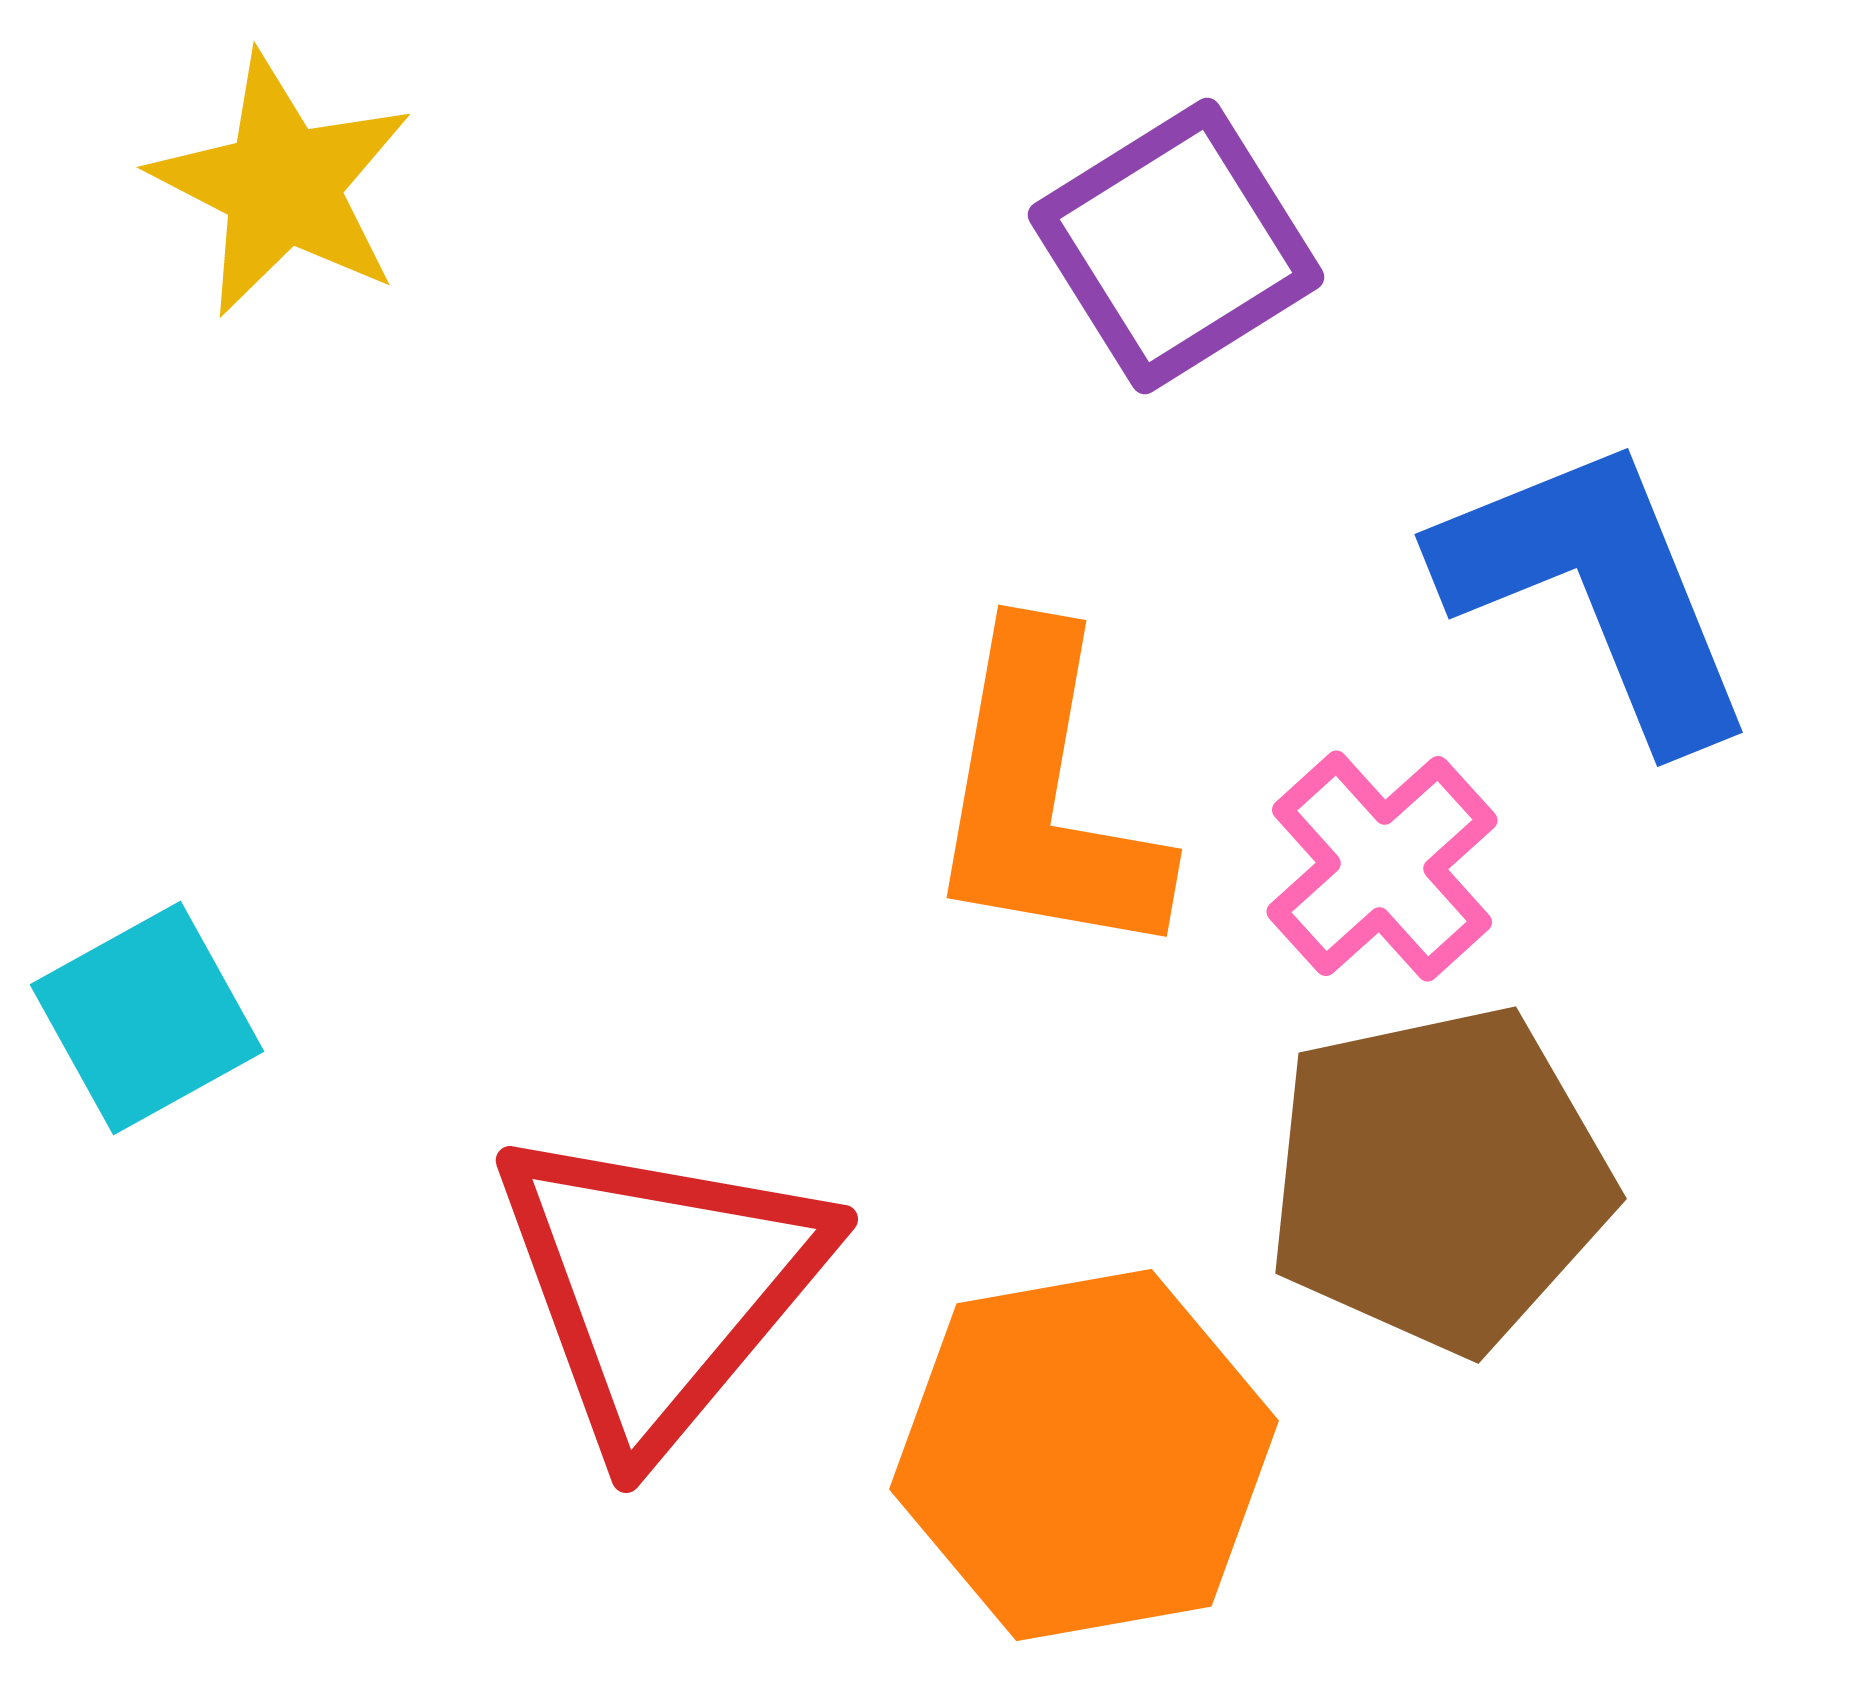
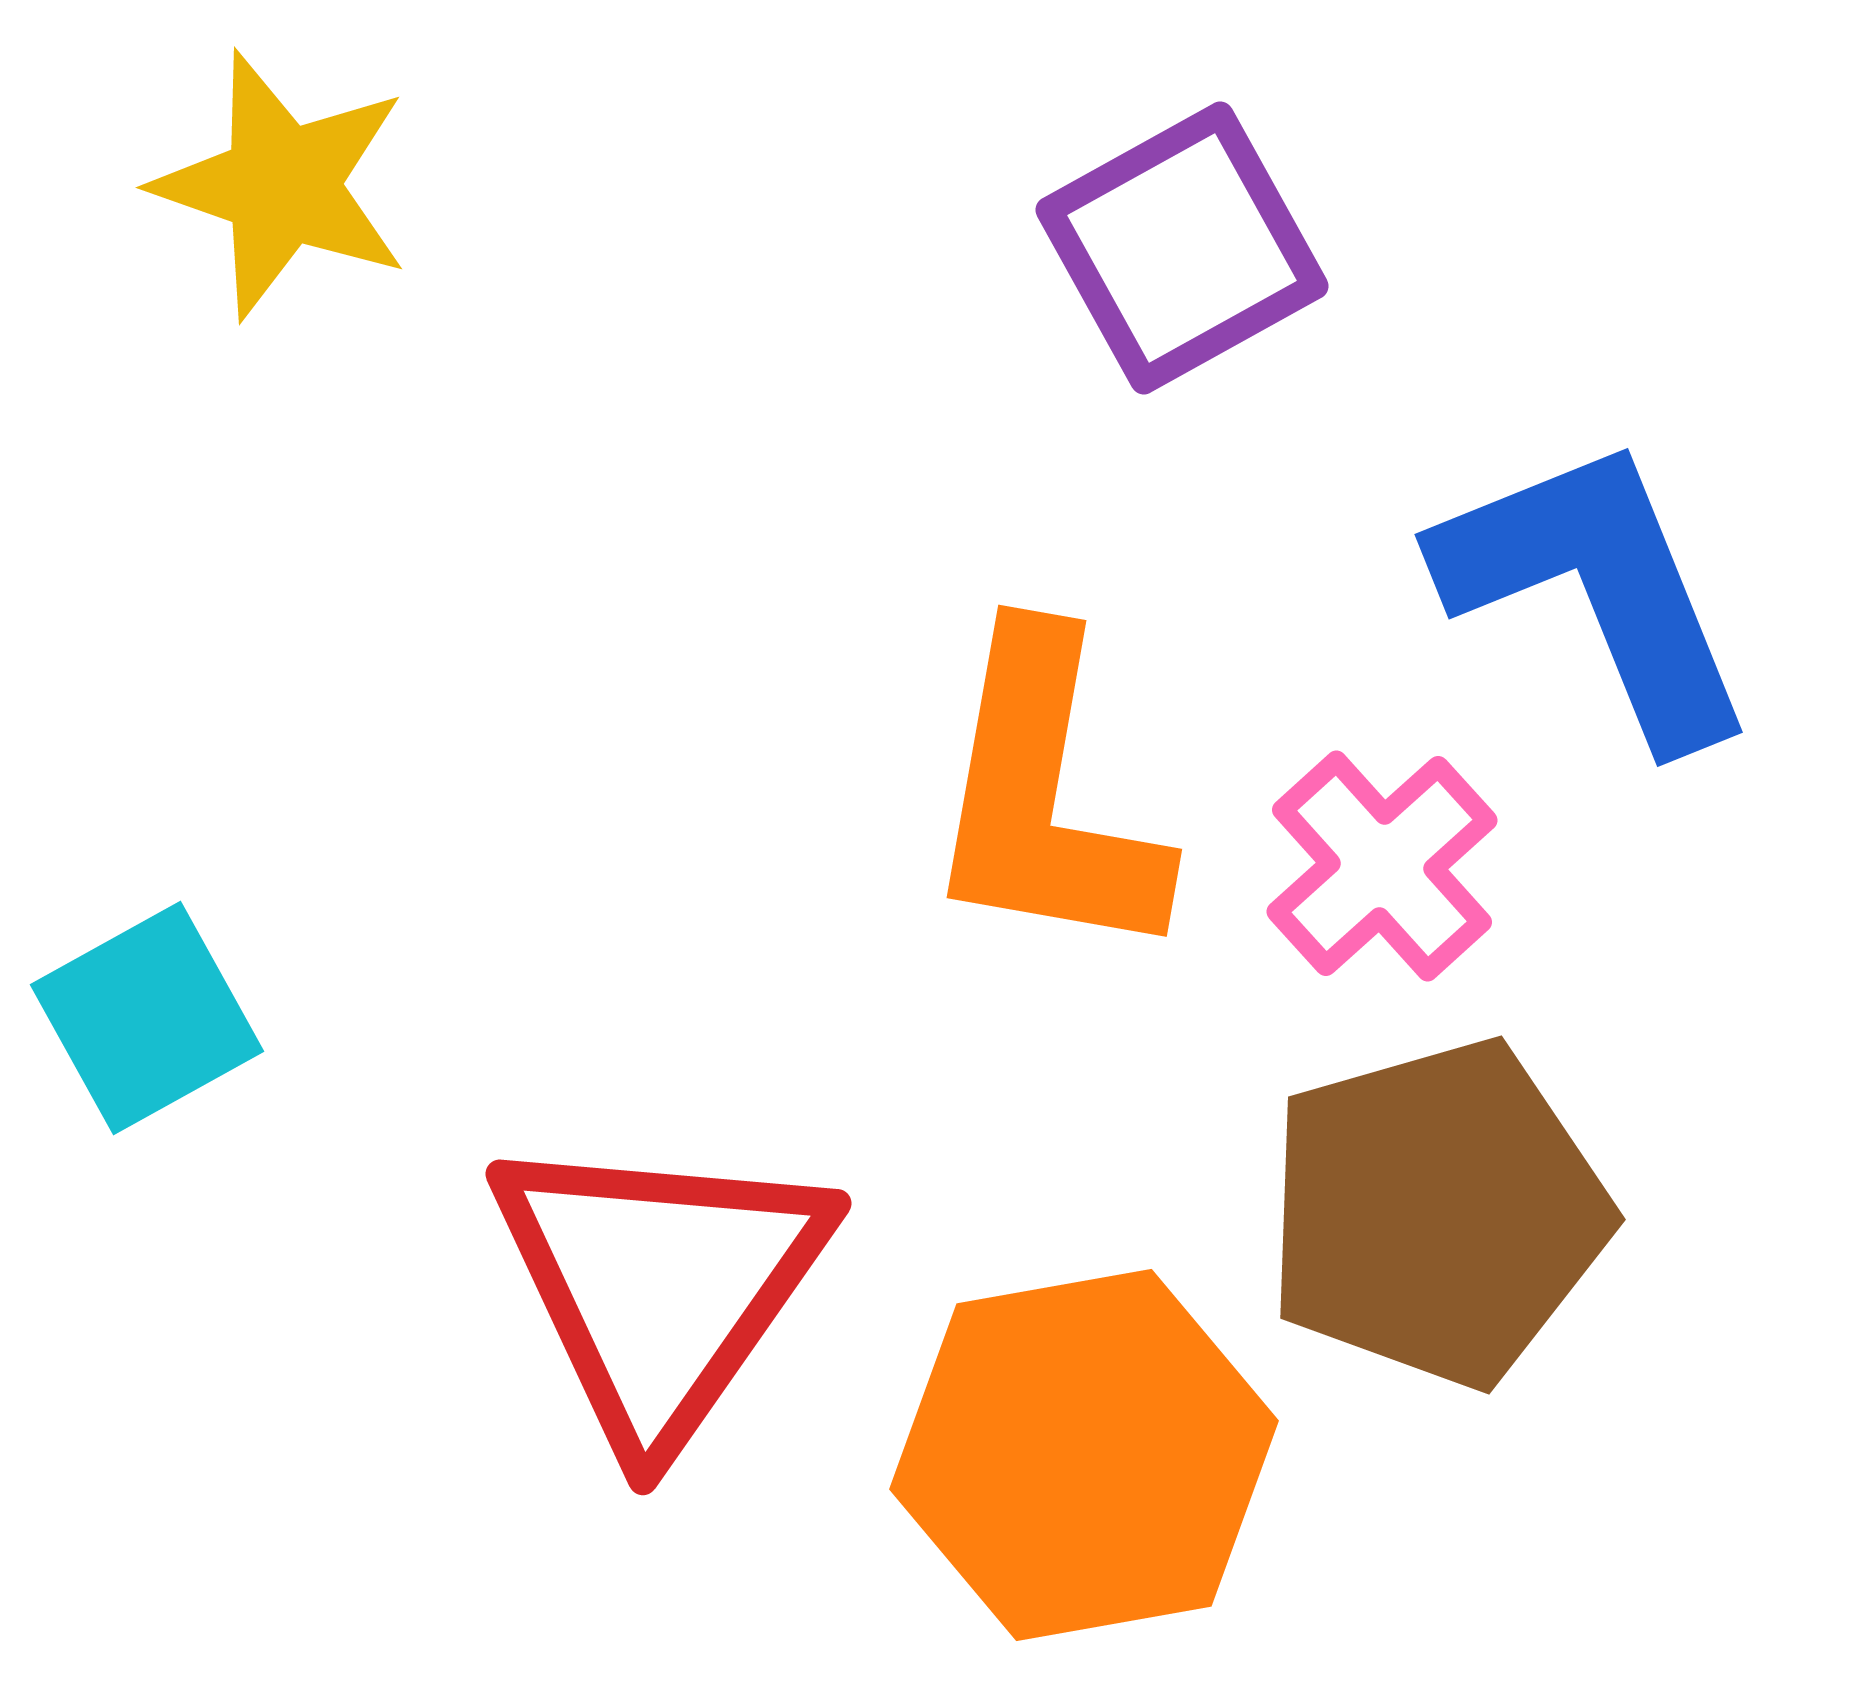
yellow star: rotated 8 degrees counterclockwise
purple square: moved 6 px right, 2 px down; rotated 3 degrees clockwise
brown pentagon: moved 2 px left, 34 px down; rotated 4 degrees counterclockwise
red triangle: rotated 5 degrees counterclockwise
